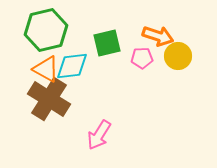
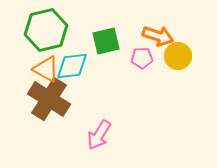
green square: moved 1 px left, 2 px up
